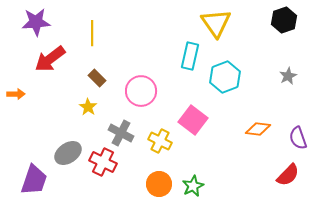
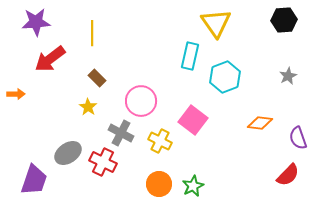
black hexagon: rotated 15 degrees clockwise
pink circle: moved 10 px down
orange diamond: moved 2 px right, 6 px up
